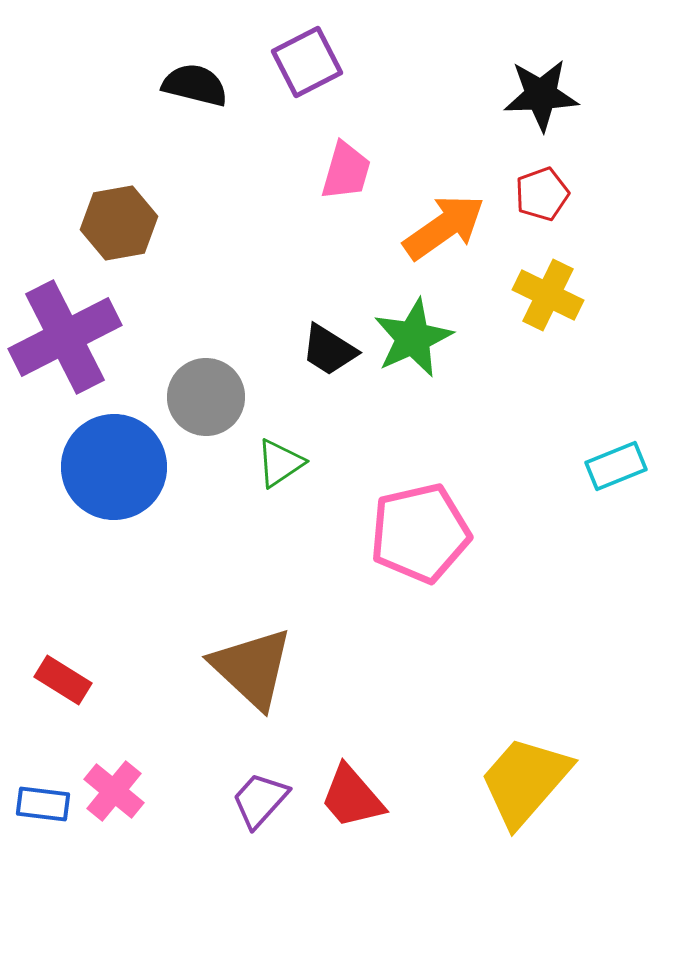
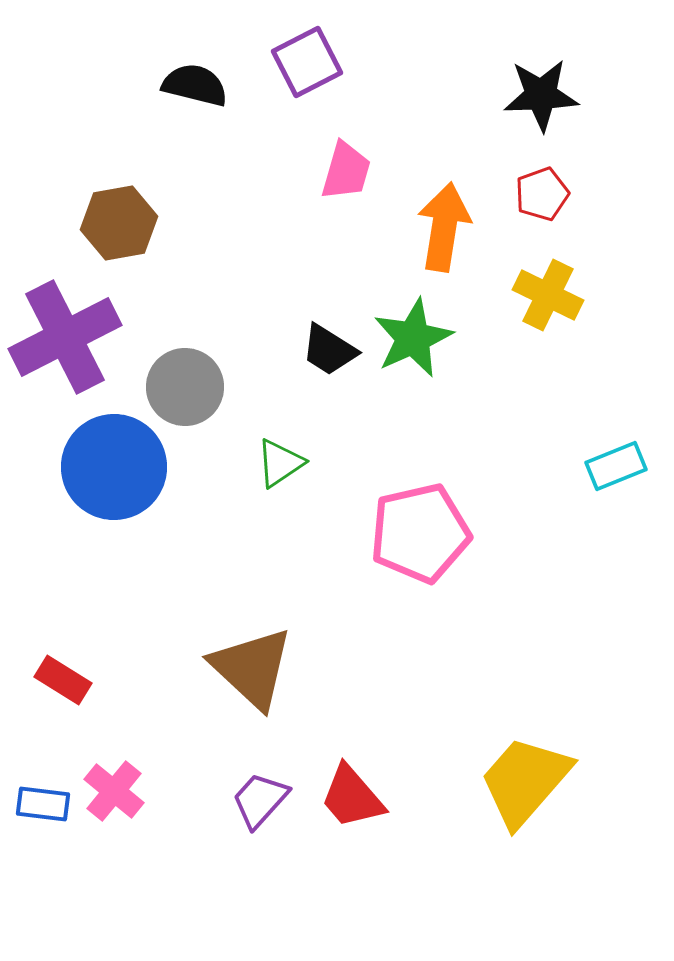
orange arrow: rotated 46 degrees counterclockwise
gray circle: moved 21 px left, 10 px up
